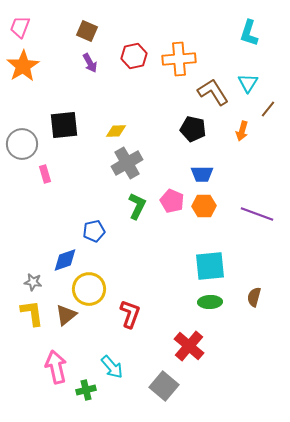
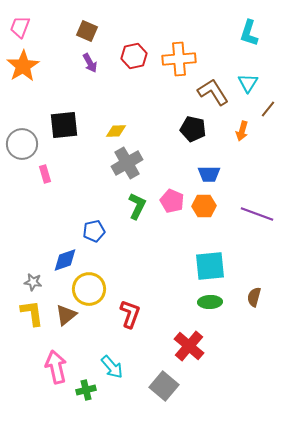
blue trapezoid: moved 7 px right
